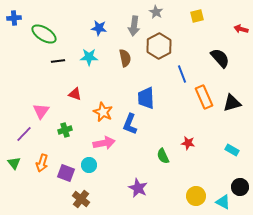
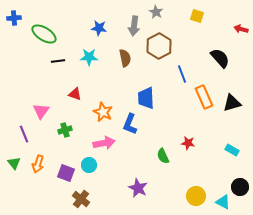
yellow square: rotated 32 degrees clockwise
purple line: rotated 66 degrees counterclockwise
orange arrow: moved 4 px left, 1 px down
